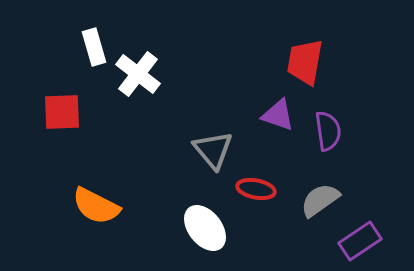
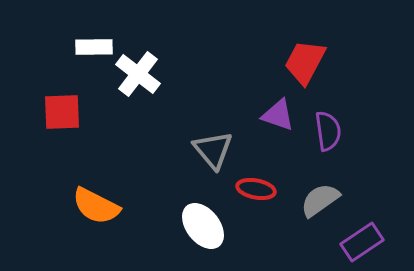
white rectangle: rotated 75 degrees counterclockwise
red trapezoid: rotated 18 degrees clockwise
white ellipse: moved 2 px left, 2 px up
purple rectangle: moved 2 px right, 1 px down
